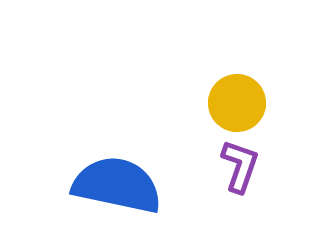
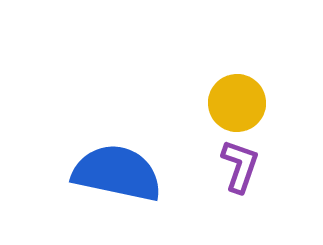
blue semicircle: moved 12 px up
